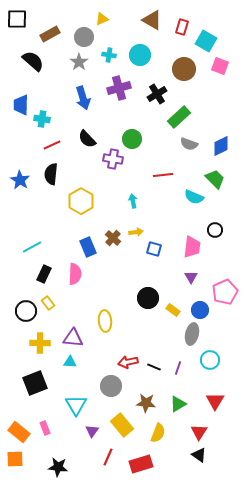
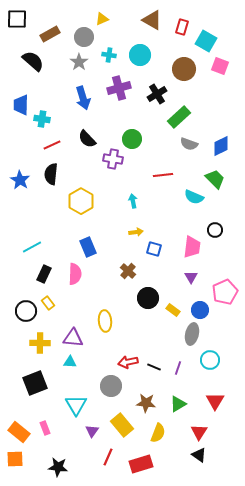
brown cross at (113, 238): moved 15 px right, 33 px down
